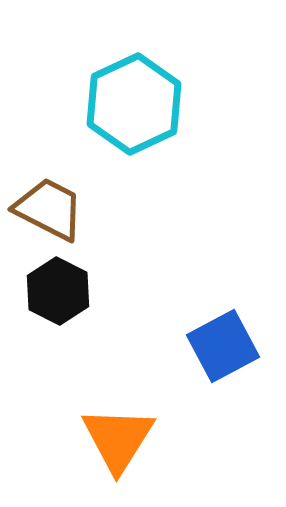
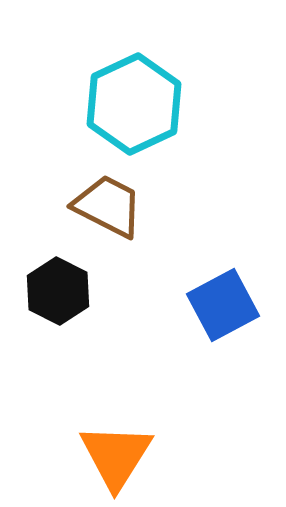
brown trapezoid: moved 59 px right, 3 px up
blue square: moved 41 px up
orange triangle: moved 2 px left, 17 px down
